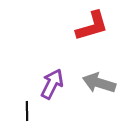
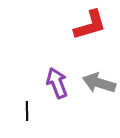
red L-shape: moved 2 px left, 1 px up
purple arrow: moved 5 px right, 1 px up; rotated 48 degrees counterclockwise
